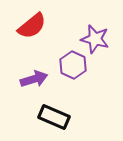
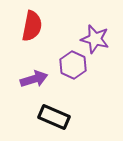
red semicircle: rotated 40 degrees counterclockwise
